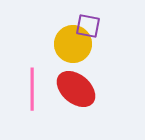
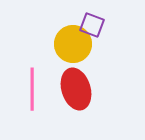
purple square: moved 4 px right, 1 px up; rotated 10 degrees clockwise
red ellipse: rotated 33 degrees clockwise
